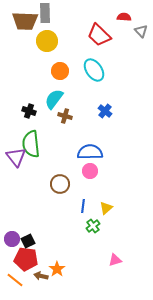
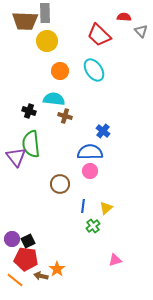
cyan semicircle: rotated 60 degrees clockwise
blue cross: moved 2 px left, 20 px down
